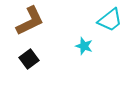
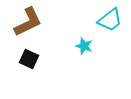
brown L-shape: moved 2 px left, 1 px down
black square: rotated 30 degrees counterclockwise
